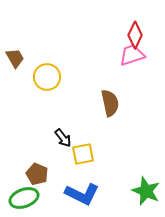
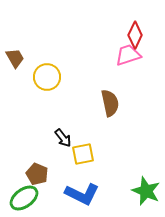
pink trapezoid: moved 4 px left
green ellipse: rotated 16 degrees counterclockwise
